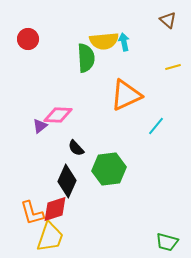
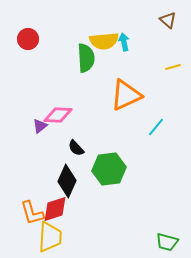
cyan line: moved 1 px down
yellow trapezoid: rotated 16 degrees counterclockwise
